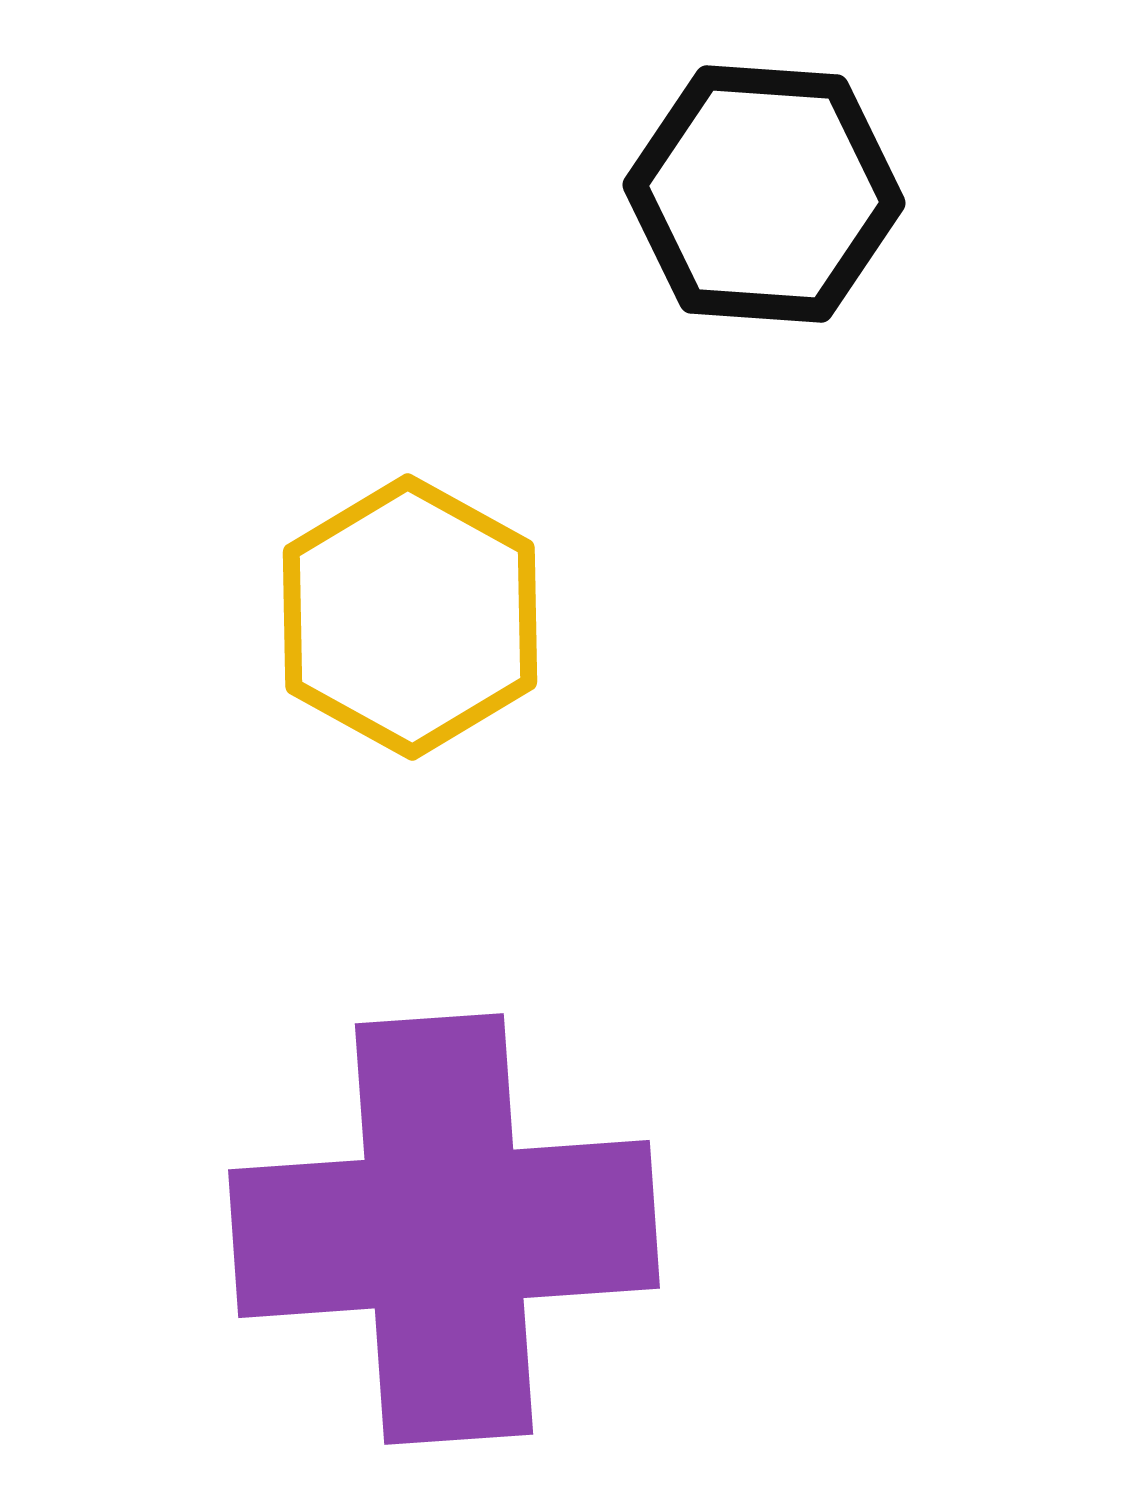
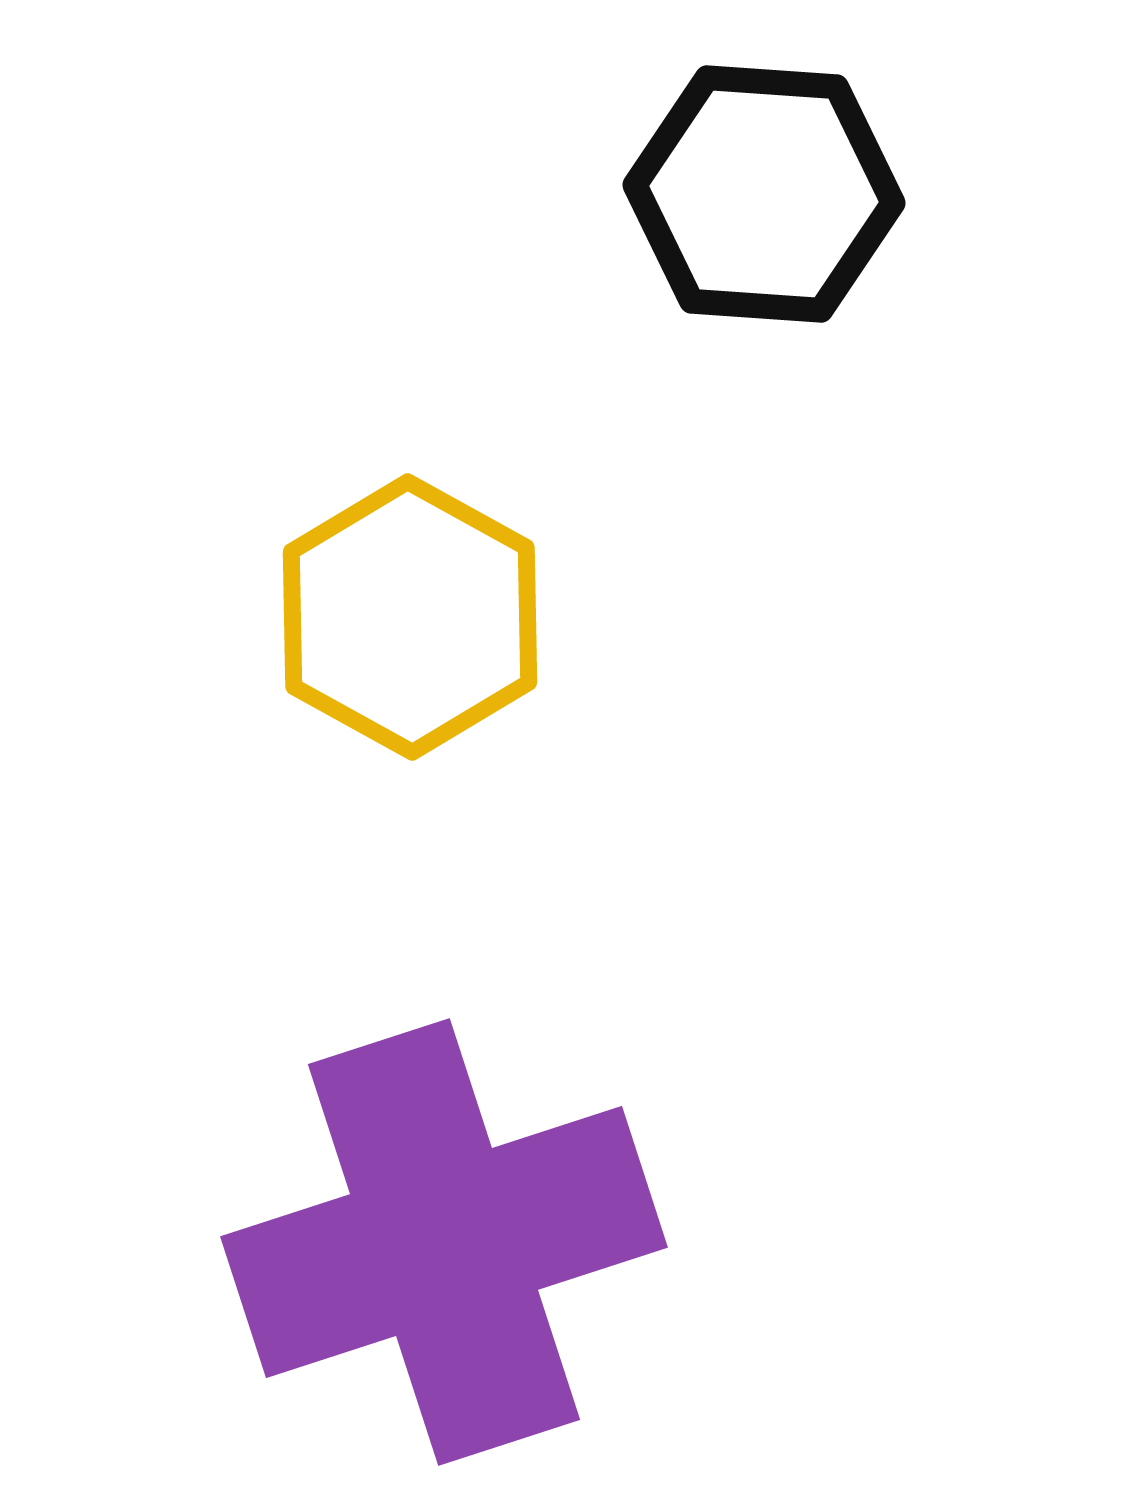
purple cross: moved 13 px down; rotated 14 degrees counterclockwise
